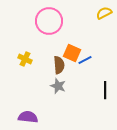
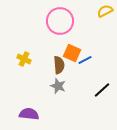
yellow semicircle: moved 1 px right, 2 px up
pink circle: moved 11 px right
yellow cross: moved 1 px left
black line: moved 3 px left; rotated 48 degrees clockwise
purple semicircle: moved 1 px right, 3 px up
